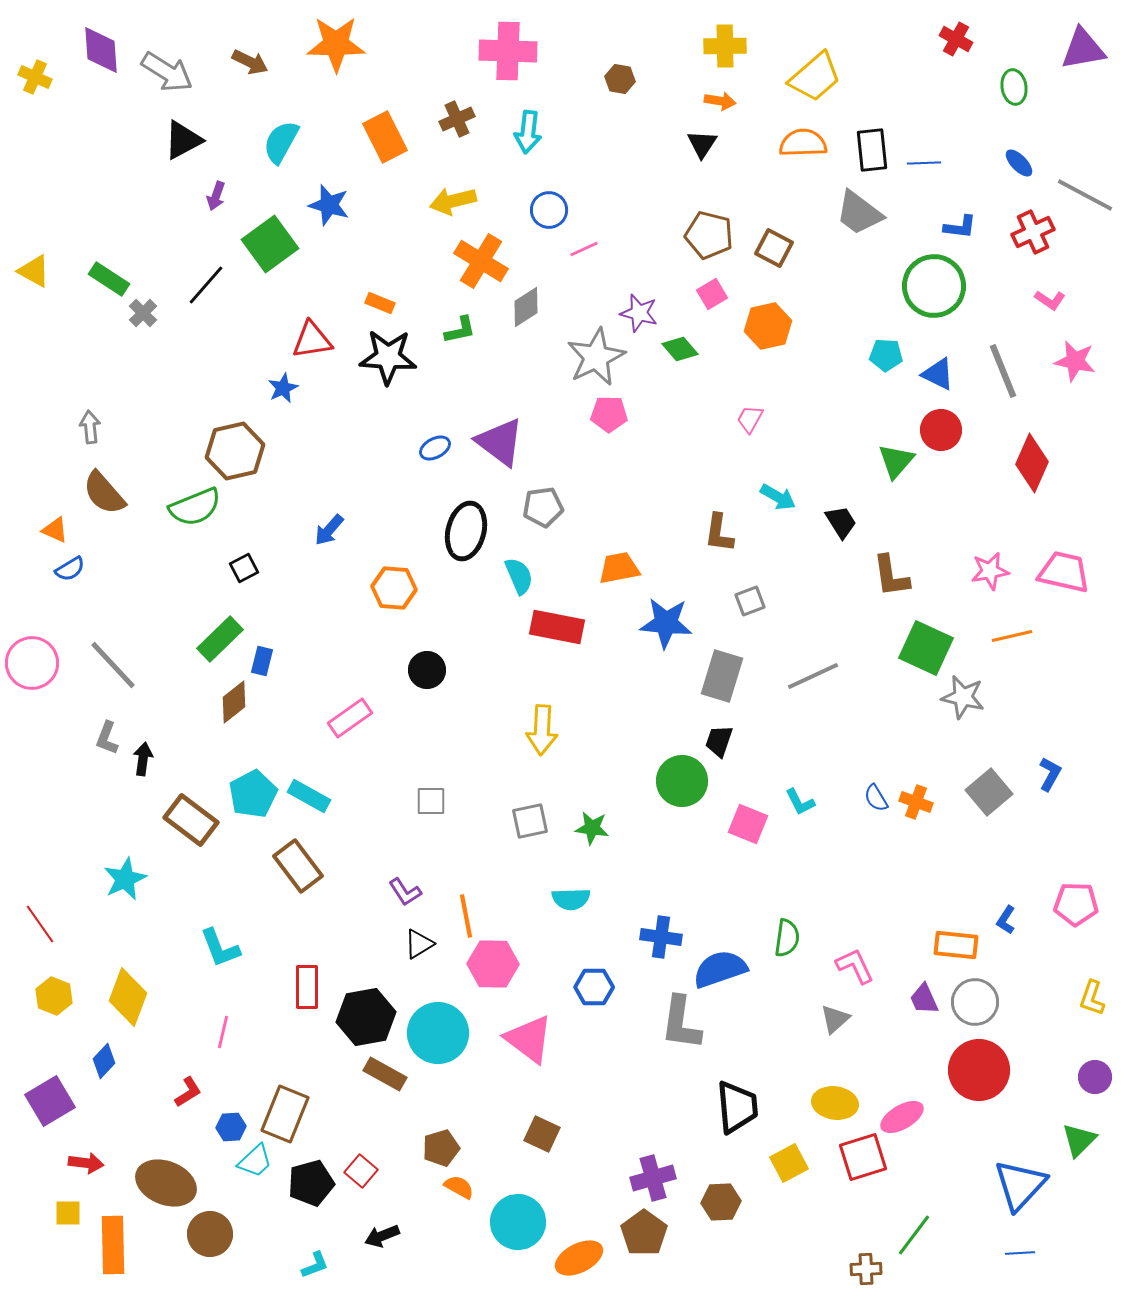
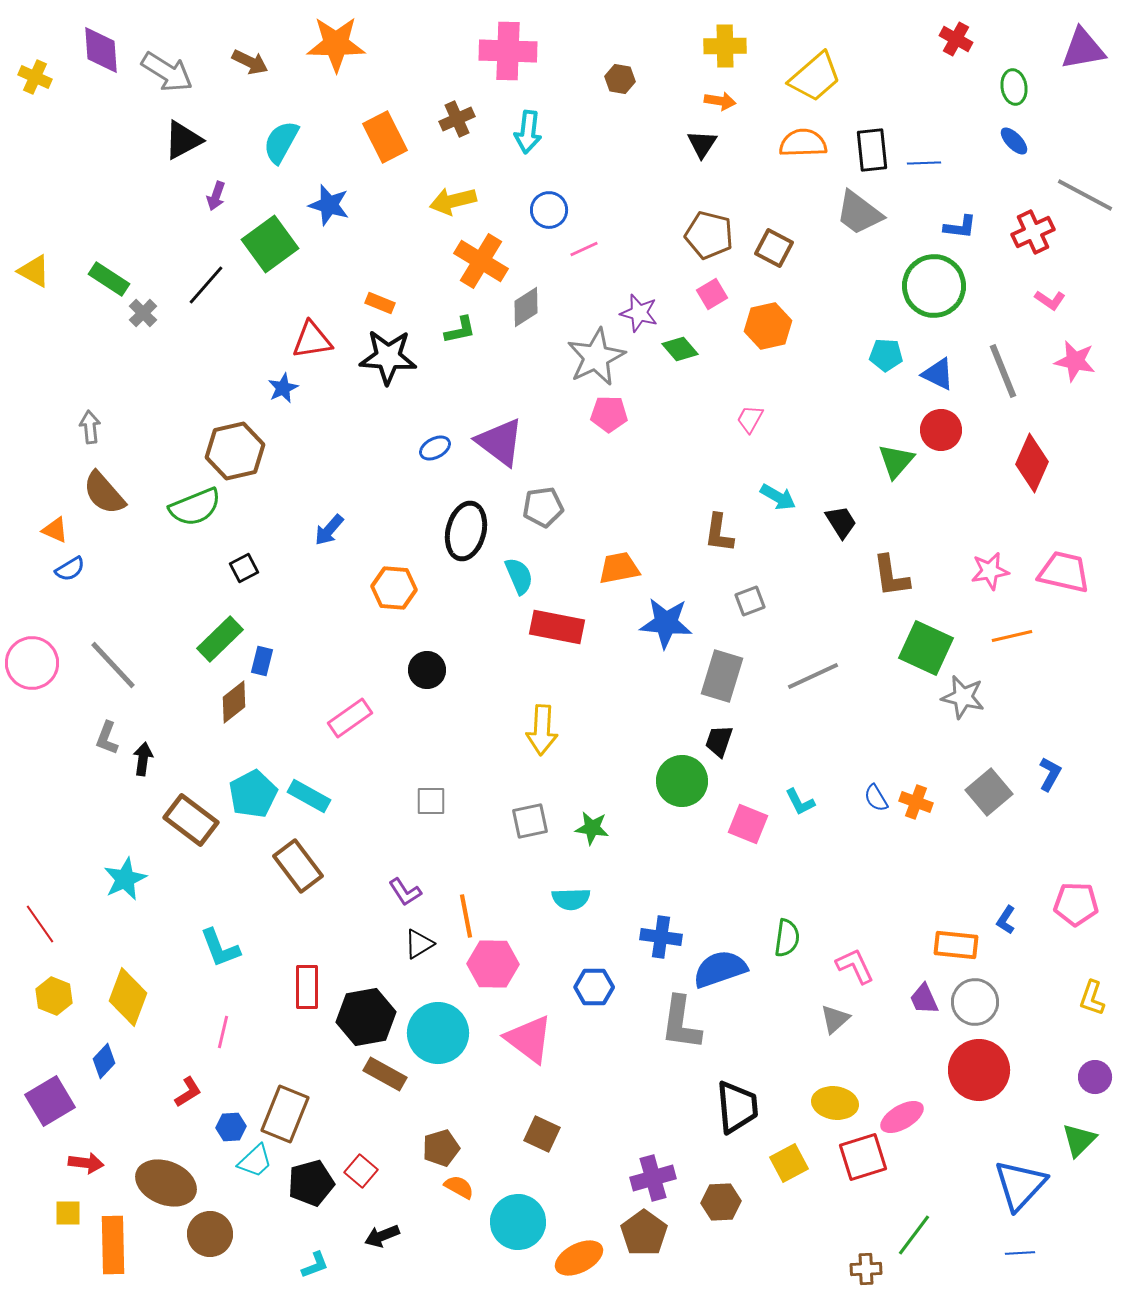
blue ellipse at (1019, 163): moved 5 px left, 22 px up
